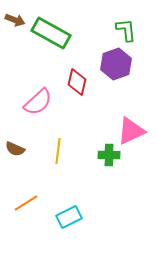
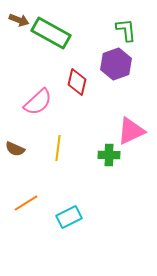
brown arrow: moved 4 px right
yellow line: moved 3 px up
